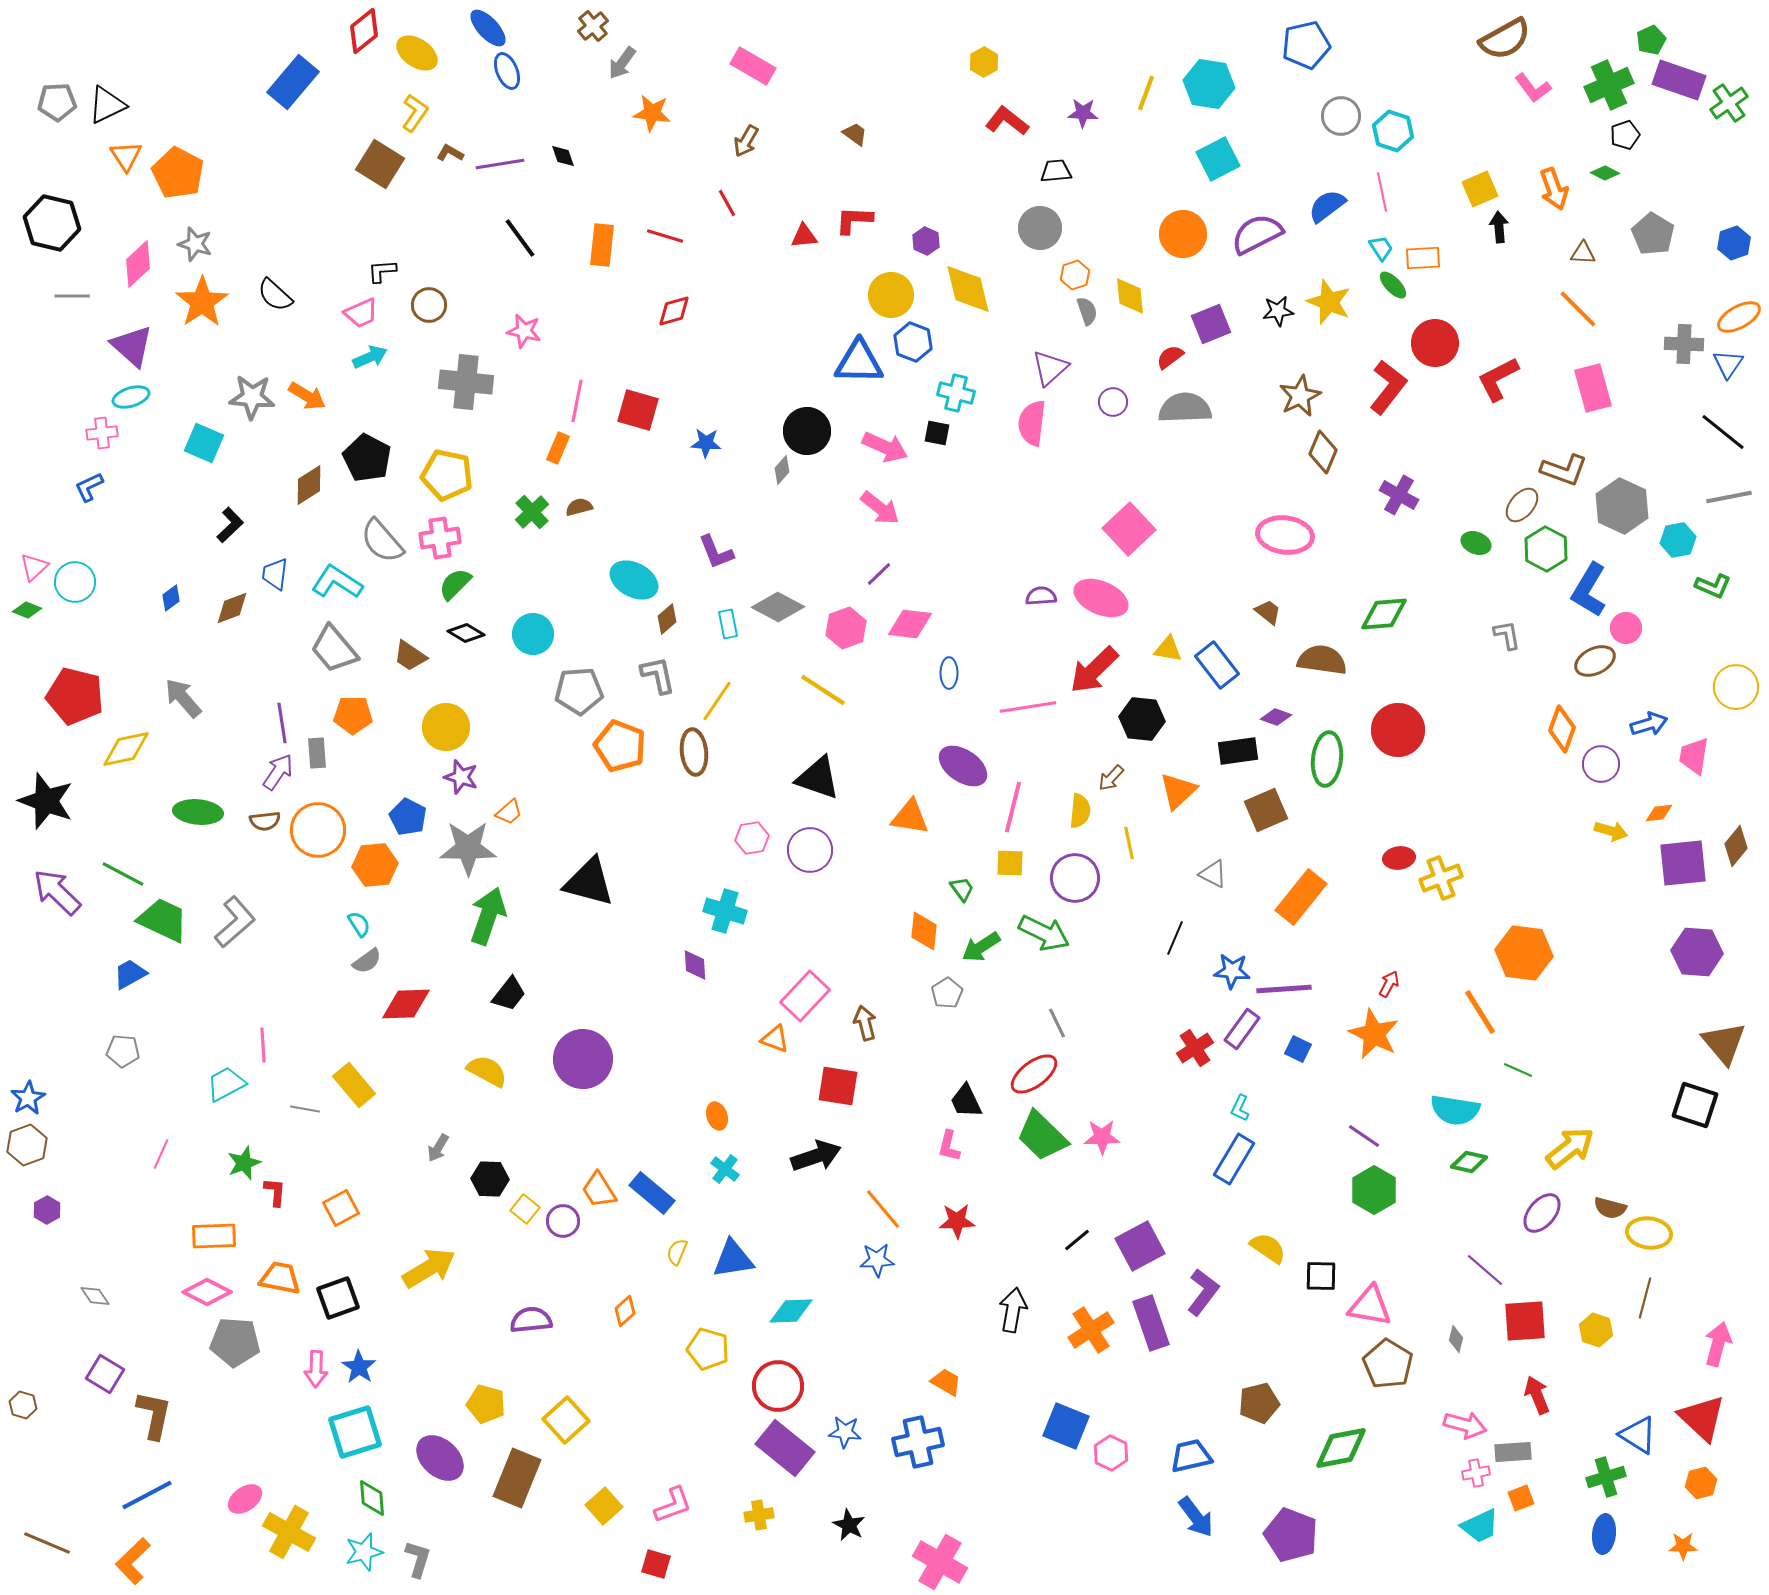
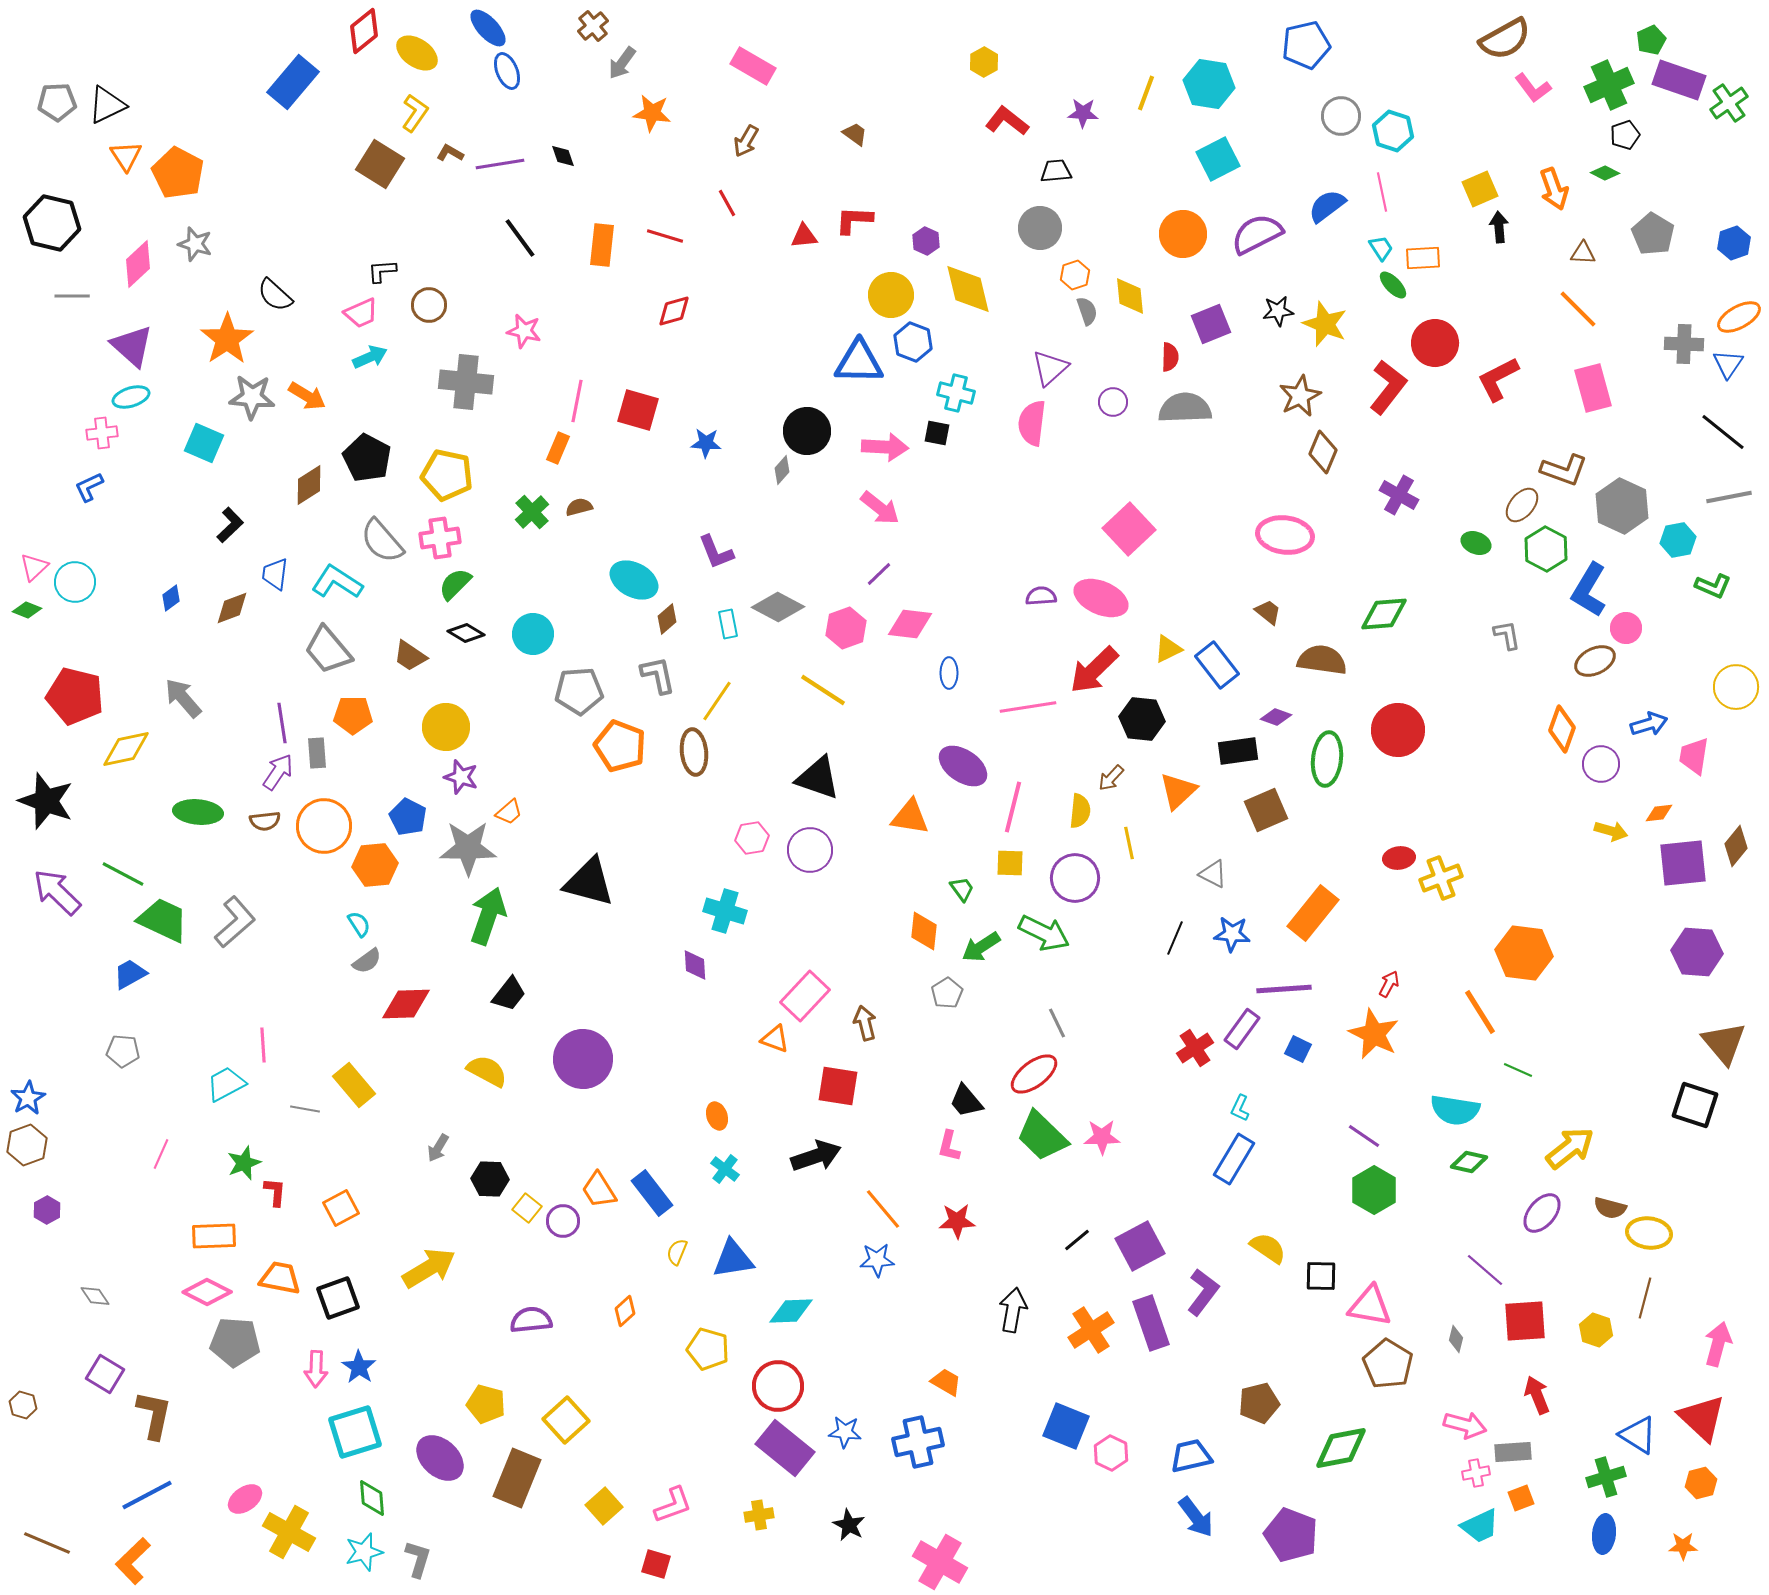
orange star at (202, 302): moved 25 px right, 37 px down
yellow star at (1329, 302): moved 4 px left, 22 px down
red semicircle at (1170, 357): rotated 128 degrees clockwise
pink arrow at (885, 447): rotated 21 degrees counterclockwise
gray trapezoid at (334, 649): moved 6 px left, 1 px down
yellow triangle at (1168, 649): rotated 36 degrees counterclockwise
orange circle at (318, 830): moved 6 px right, 4 px up
orange rectangle at (1301, 897): moved 12 px right, 16 px down
blue star at (1232, 971): moved 37 px up
black trapezoid at (966, 1101): rotated 15 degrees counterclockwise
blue rectangle at (652, 1193): rotated 12 degrees clockwise
yellow square at (525, 1209): moved 2 px right, 1 px up
